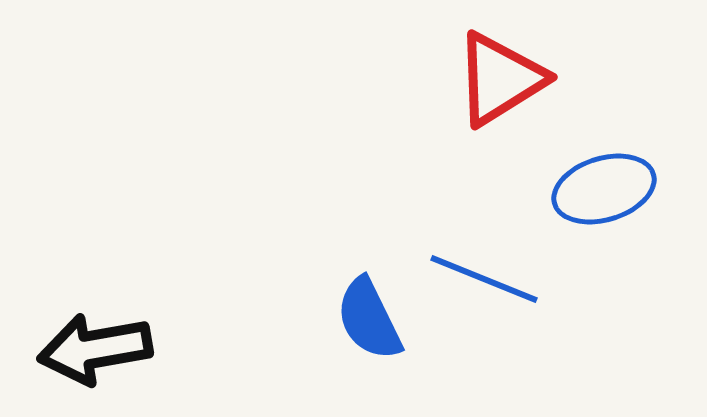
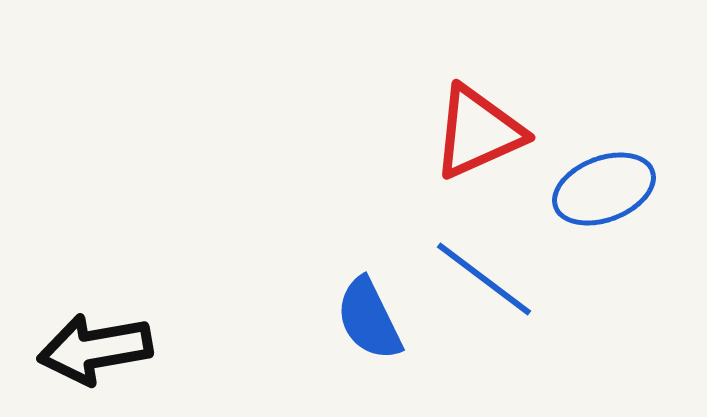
red triangle: moved 22 px left, 53 px down; rotated 8 degrees clockwise
blue ellipse: rotated 4 degrees counterclockwise
blue line: rotated 15 degrees clockwise
